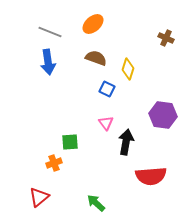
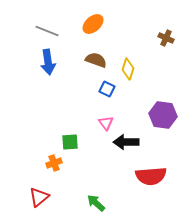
gray line: moved 3 px left, 1 px up
brown semicircle: moved 2 px down
black arrow: rotated 100 degrees counterclockwise
